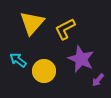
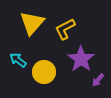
purple star: rotated 12 degrees clockwise
yellow circle: moved 1 px down
